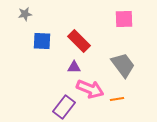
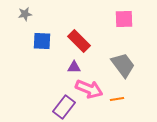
pink arrow: moved 1 px left
